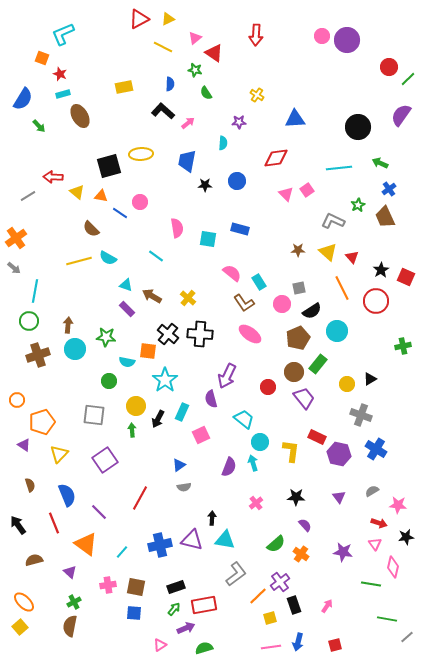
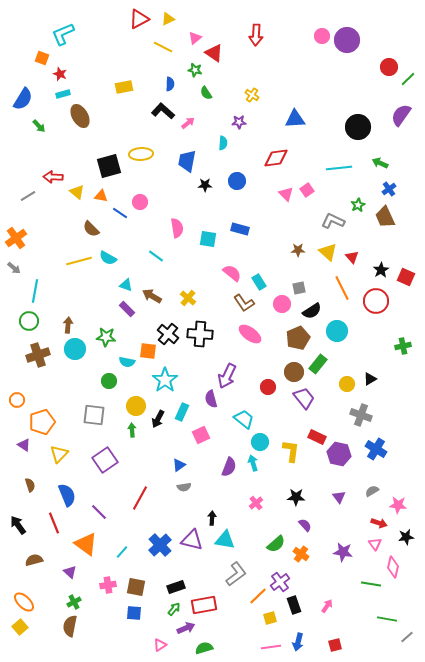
yellow cross at (257, 95): moved 5 px left
blue cross at (160, 545): rotated 30 degrees counterclockwise
